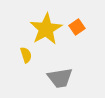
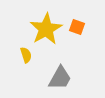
orange square: rotated 35 degrees counterclockwise
gray trapezoid: rotated 52 degrees counterclockwise
